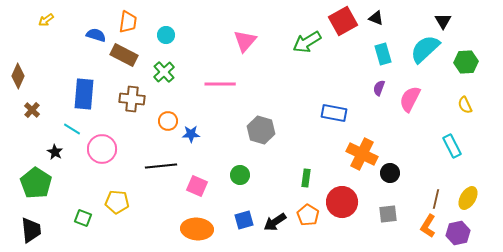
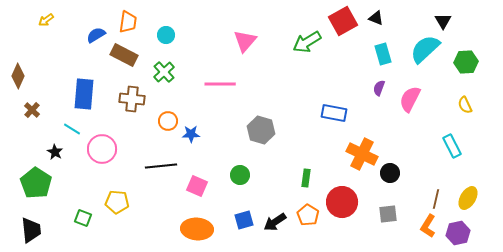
blue semicircle at (96, 35): rotated 48 degrees counterclockwise
